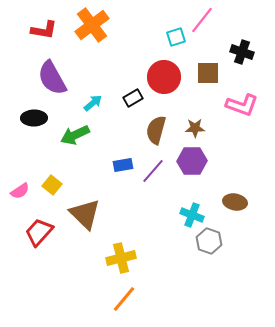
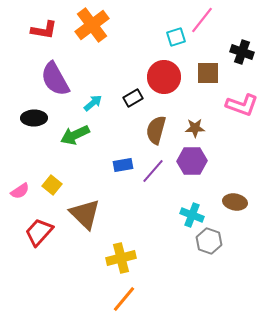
purple semicircle: moved 3 px right, 1 px down
